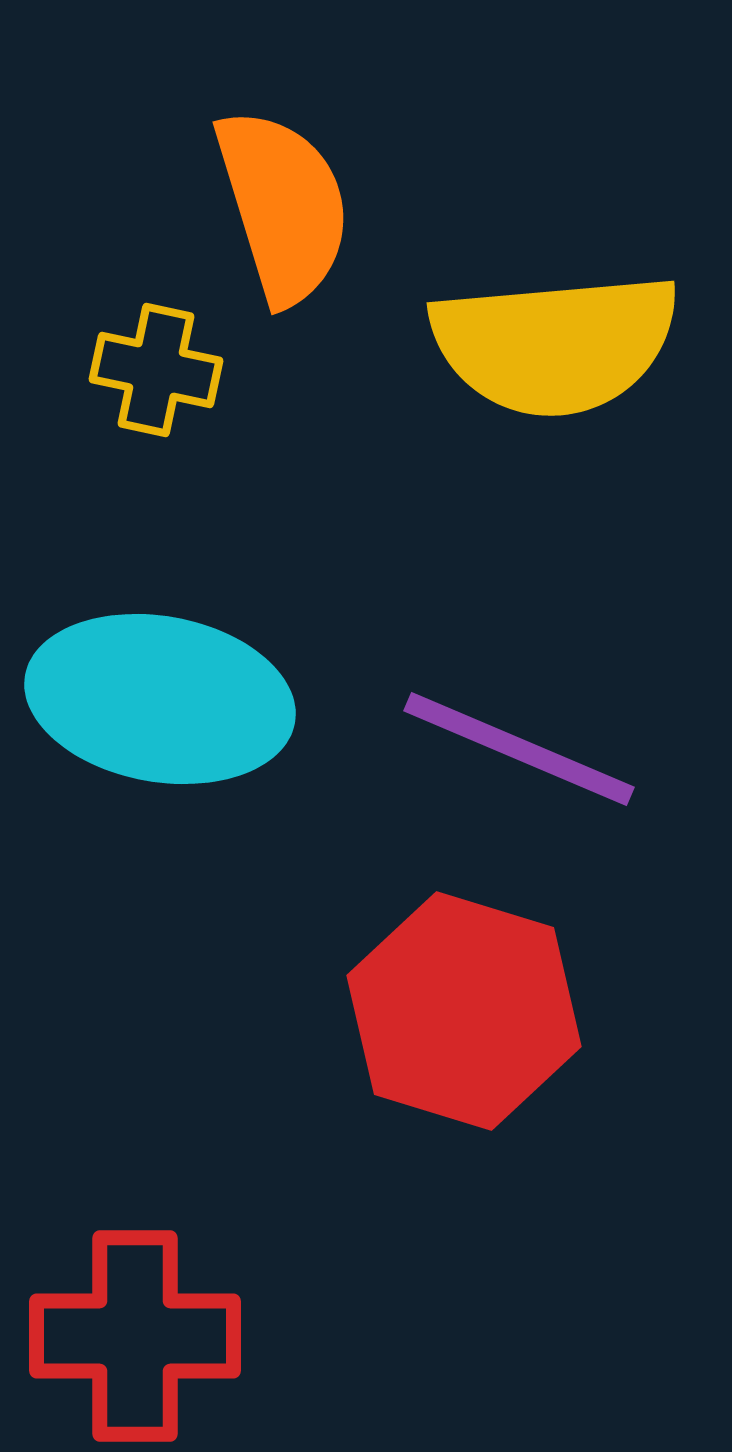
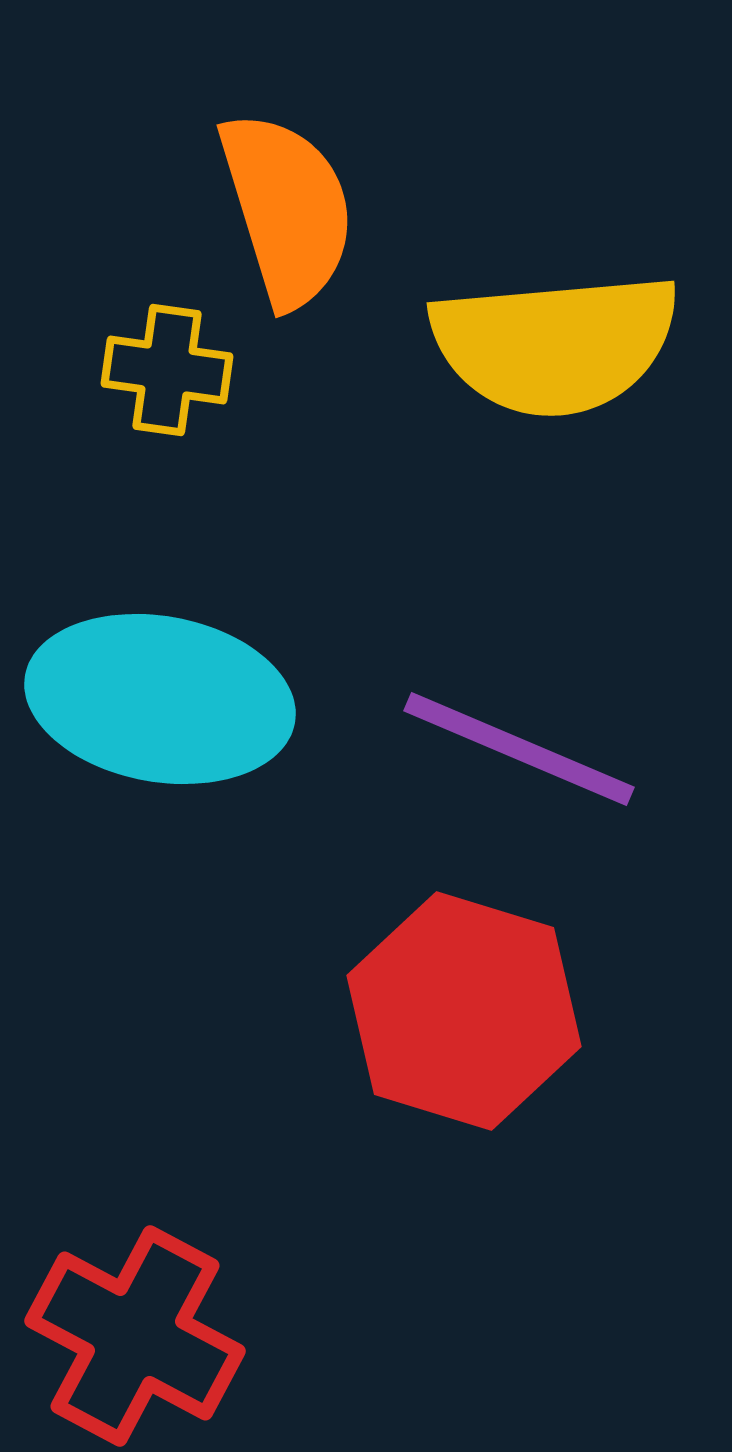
orange semicircle: moved 4 px right, 3 px down
yellow cross: moved 11 px right; rotated 4 degrees counterclockwise
red cross: rotated 28 degrees clockwise
